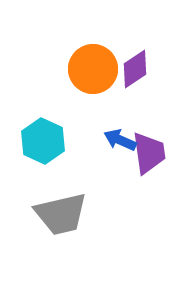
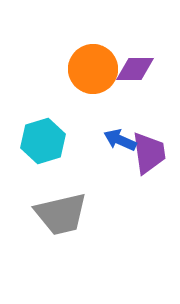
purple diamond: rotated 33 degrees clockwise
cyan hexagon: rotated 18 degrees clockwise
